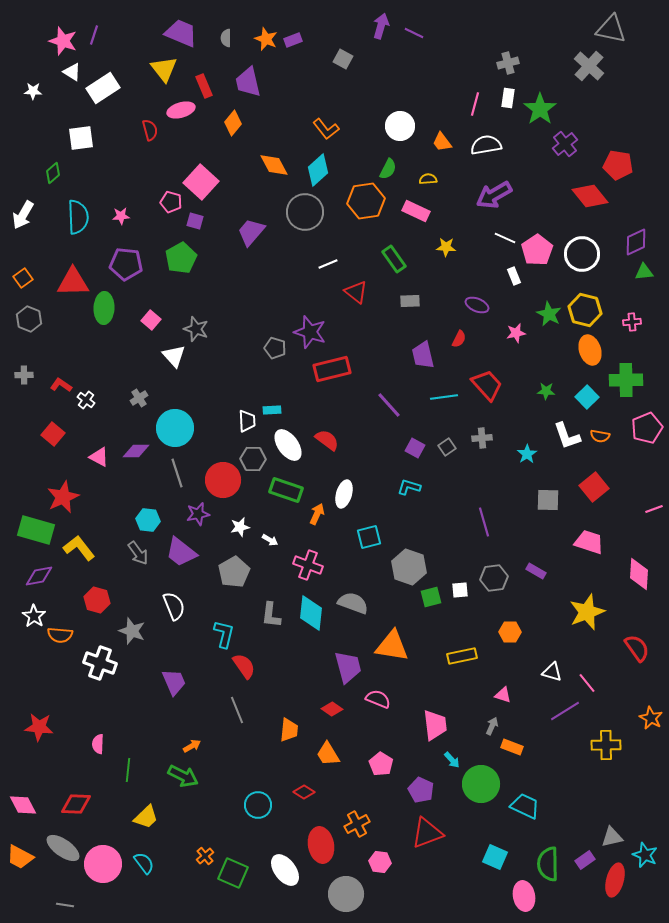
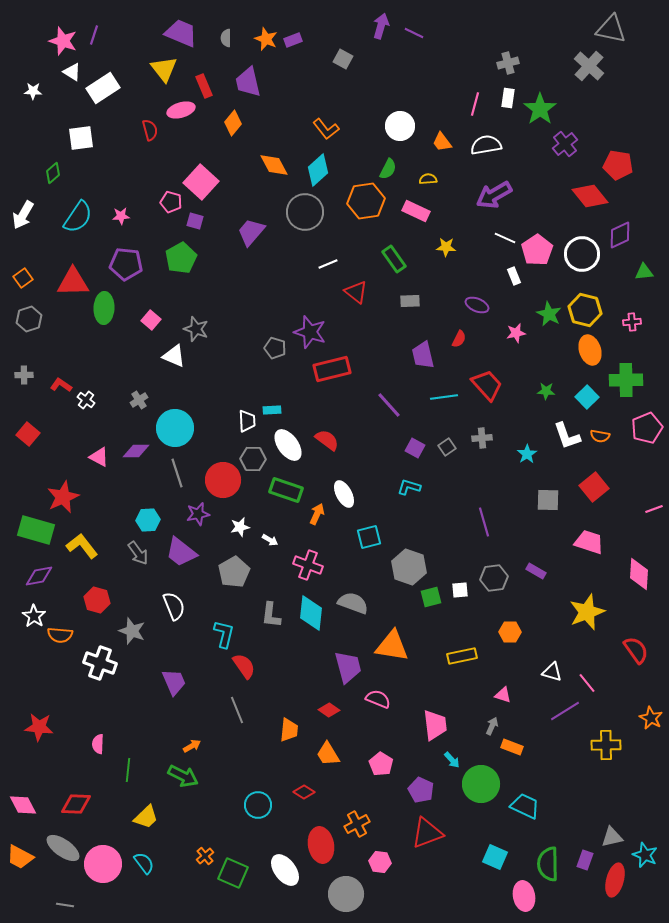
cyan semicircle at (78, 217): rotated 36 degrees clockwise
purple diamond at (636, 242): moved 16 px left, 7 px up
gray hexagon at (29, 319): rotated 20 degrees clockwise
white triangle at (174, 356): rotated 25 degrees counterclockwise
gray cross at (139, 398): moved 2 px down
red square at (53, 434): moved 25 px left
white ellipse at (344, 494): rotated 44 degrees counterclockwise
cyan hexagon at (148, 520): rotated 10 degrees counterclockwise
yellow L-shape at (79, 548): moved 3 px right, 2 px up
red semicircle at (637, 648): moved 1 px left, 2 px down
red diamond at (332, 709): moved 3 px left, 1 px down
purple rectangle at (585, 860): rotated 36 degrees counterclockwise
